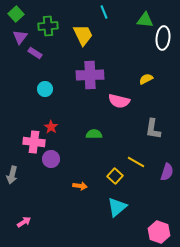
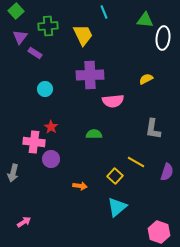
green square: moved 3 px up
pink semicircle: moved 6 px left; rotated 20 degrees counterclockwise
gray arrow: moved 1 px right, 2 px up
